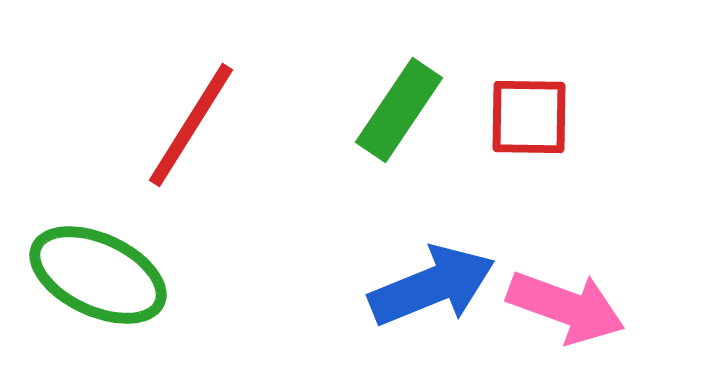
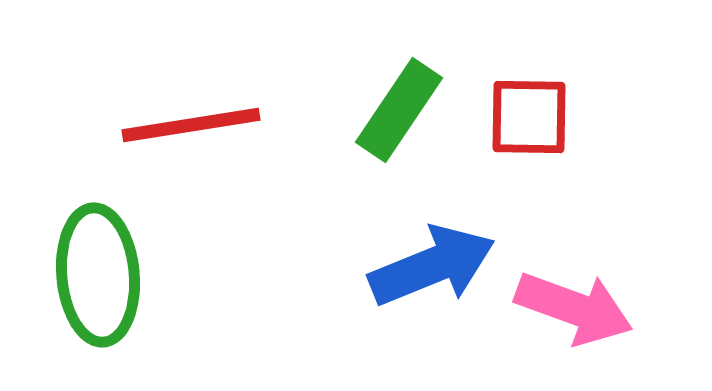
red line: rotated 49 degrees clockwise
green ellipse: rotated 60 degrees clockwise
blue arrow: moved 20 px up
pink arrow: moved 8 px right, 1 px down
